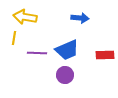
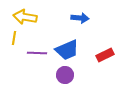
red rectangle: rotated 24 degrees counterclockwise
